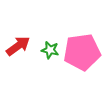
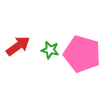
pink pentagon: moved 2 px down; rotated 24 degrees clockwise
